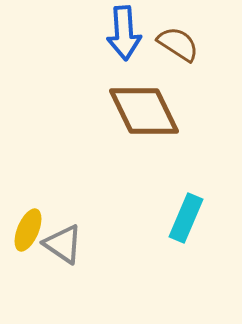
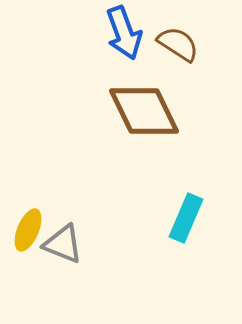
blue arrow: rotated 16 degrees counterclockwise
gray triangle: rotated 12 degrees counterclockwise
